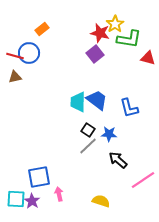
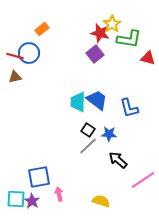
yellow star: moved 3 px left
